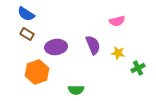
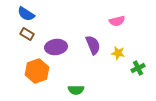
orange hexagon: moved 1 px up
